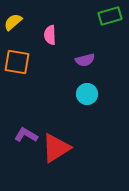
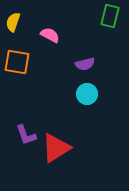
green rectangle: rotated 60 degrees counterclockwise
yellow semicircle: rotated 30 degrees counterclockwise
pink semicircle: rotated 120 degrees clockwise
purple semicircle: moved 4 px down
purple L-shape: rotated 140 degrees counterclockwise
